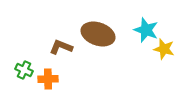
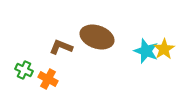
cyan star: moved 21 px down
brown ellipse: moved 1 px left, 3 px down
yellow star: rotated 25 degrees clockwise
orange cross: rotated 30 degrees clockwise
